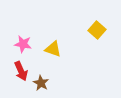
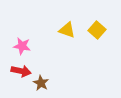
pink star: moved 1 px left, 2 px down
yellow triangle: moved 14 px right, 19 px up
red arrow: rotated 54 degrees counterclockwise
